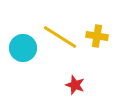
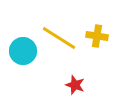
yellow line: moved 1 px left, 1 px down
cyan circle: moved 3 px down
